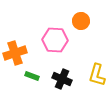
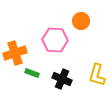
green rectangle: moved 3 px up
